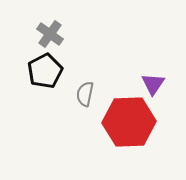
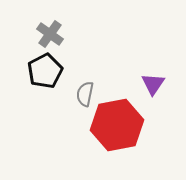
red hexagon: moved 12 px left, 3 px down; rotated 9 degrees counterclockwise
